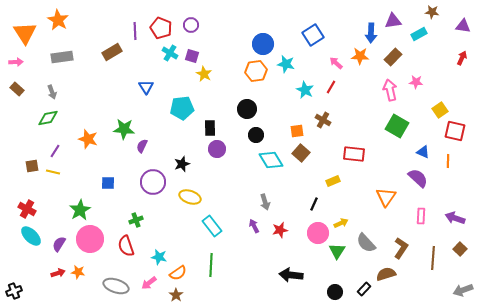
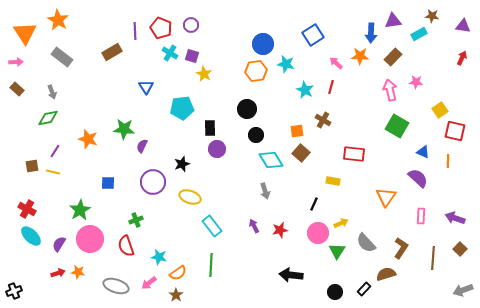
brown star at (432, 12): moved 4 px down
gray rectangle at (62, 57): rotated 45 degrees clockwise
red line at (331, 87): rotated 16 degrees counterclockwise
yellow rectangle at (333, 181): rotated 32 degrees clockwise
gray arrow at (265, 202): moved 11 px up
